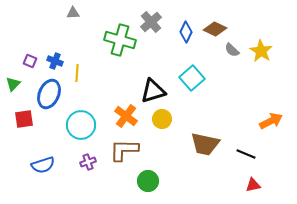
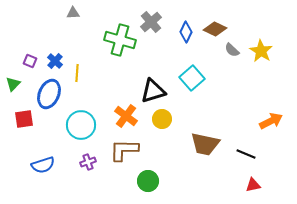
blue cross: rotated 21 degrees clockwise
